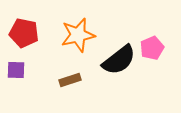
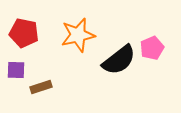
brown rectangle: moved 29 px left, 7 px down
